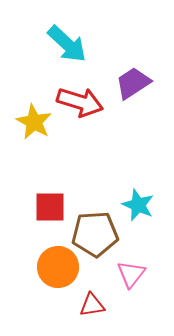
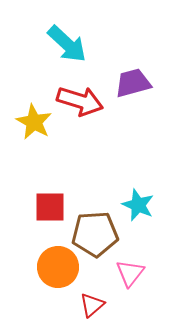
purple trapezoid: rotated 18 degrees clockwise
red arrow: moved 1 px up
pink triangle: moved 1 px left, 1 px up
red triangle: rotated 32 degrees counterclockwise
